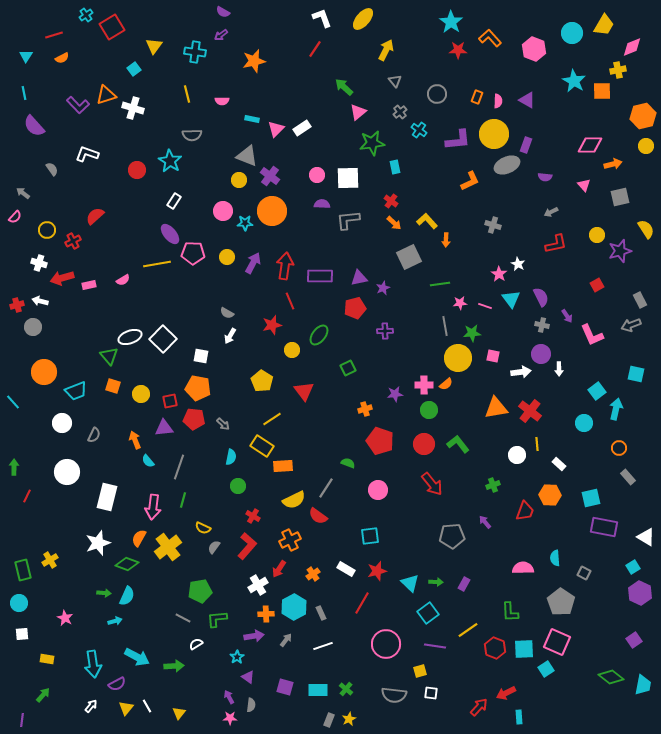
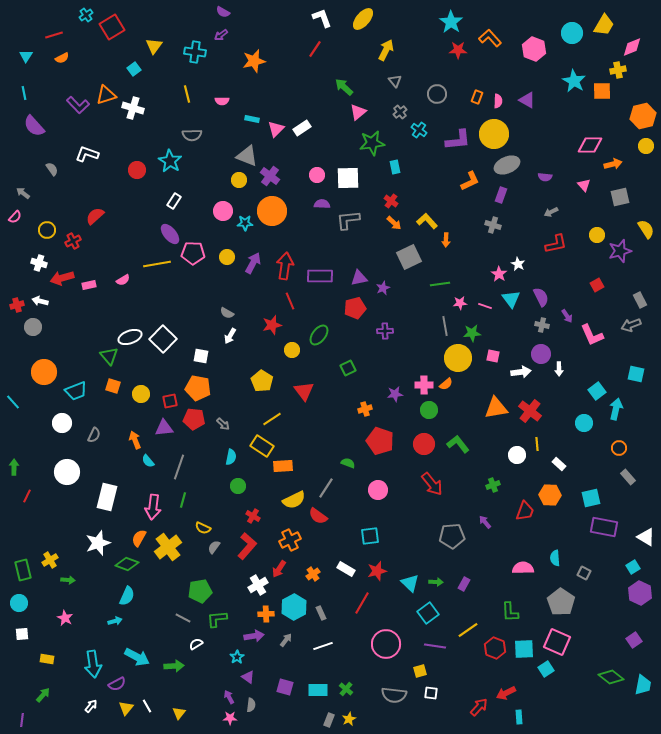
purple rectangle at (526, 145): moved 25 px left, 50 px down
green arrow at (104, 593): moved 36 px left, 13 px up
